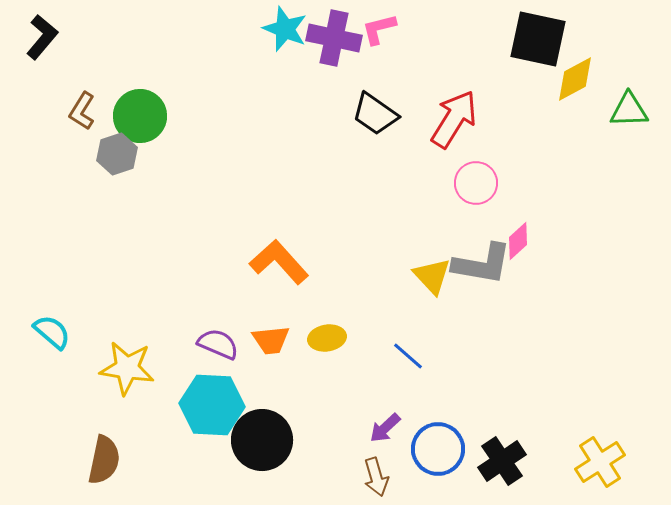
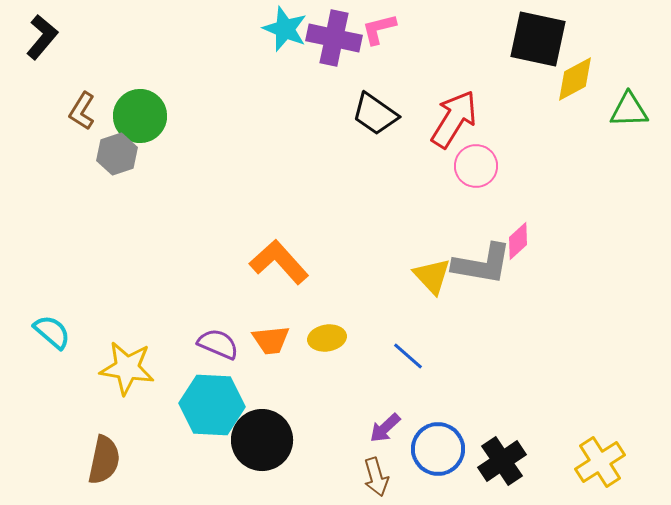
pink circle: moved 17 px up
